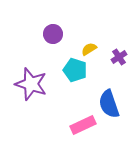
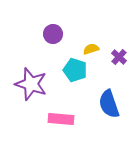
yellow semicircle: moved 2 px right; rotated 14 degrees clockwise
purple cross: rotated 14 degrees counterclockwise
pink rectangle: moved 22 px left, 6 px up; rotated 30 degrees clockwise
